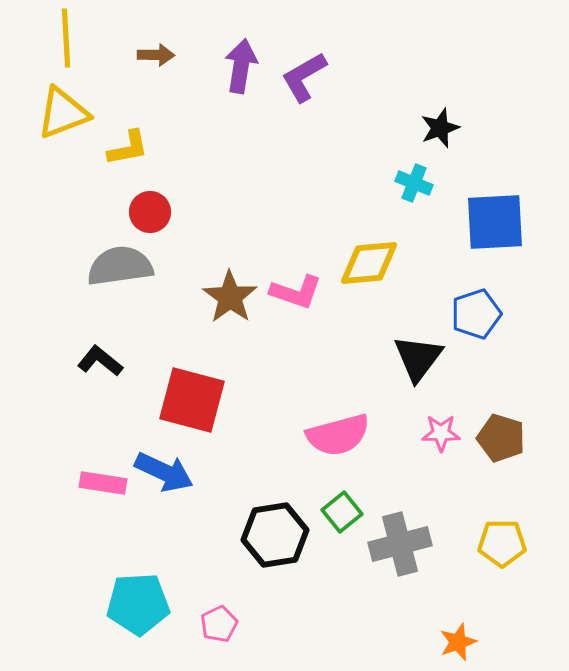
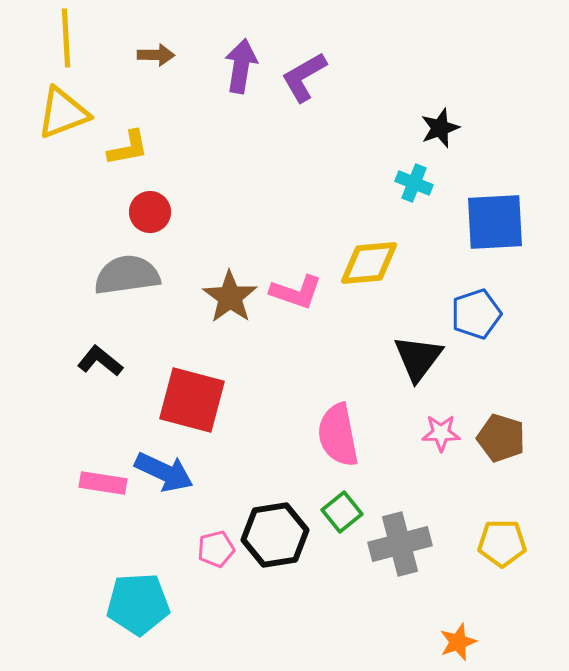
gray semicircle: moved 7 px right, 9 px down
pink semicircle: rotated 94 degrees clockwise
pink pentagon: moved 3 px left, 75 px up; rotated 12 degrees clockwise
